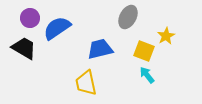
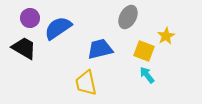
blue semicircle: moved 1 px right
